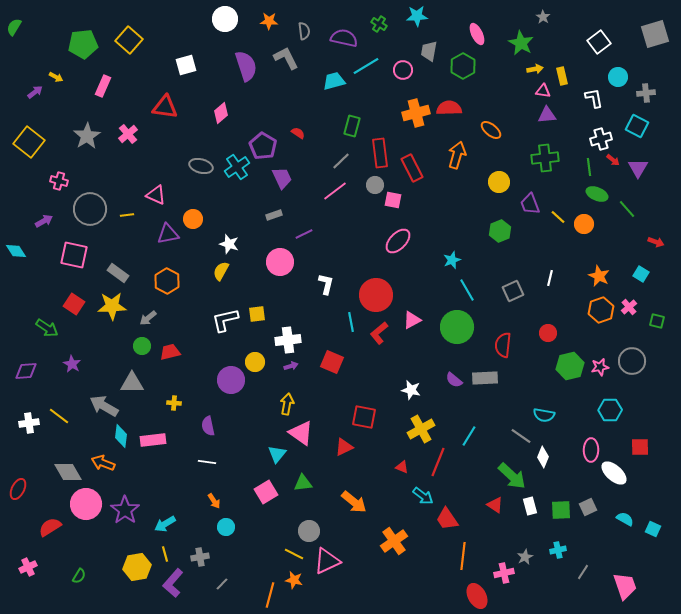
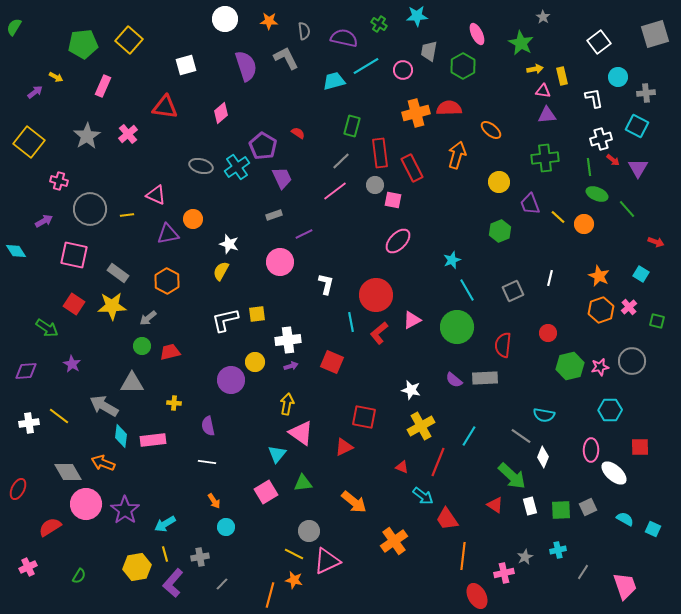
yellow cross at (421, 429): moved 3 px up
